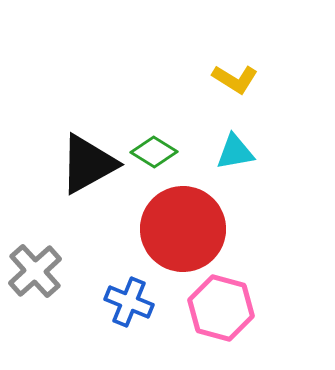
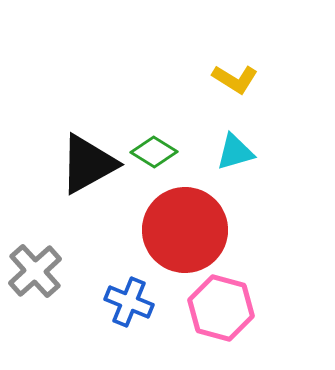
cyan triangle: rotated 6 degrees counterclockwise
red circle: moved 2 px right, 1 px down
